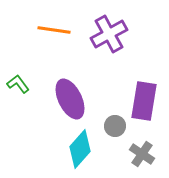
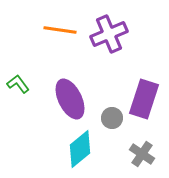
orange line: moved 6 px right
purple cross: rotated 6 degrees clockwise
purple rectangle: moved 2 px up; rotated 9 degrees clockwise
gray circle: moved 3 px left, 8 px up
cyan diamond: rotated 9 degrees clockwise
